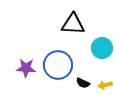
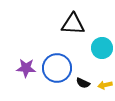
blue circle: moved 1 px left, 3 px down
